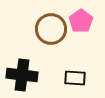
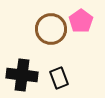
black rectangle: moved 16 px left; rotated 65 degrees clockwise
